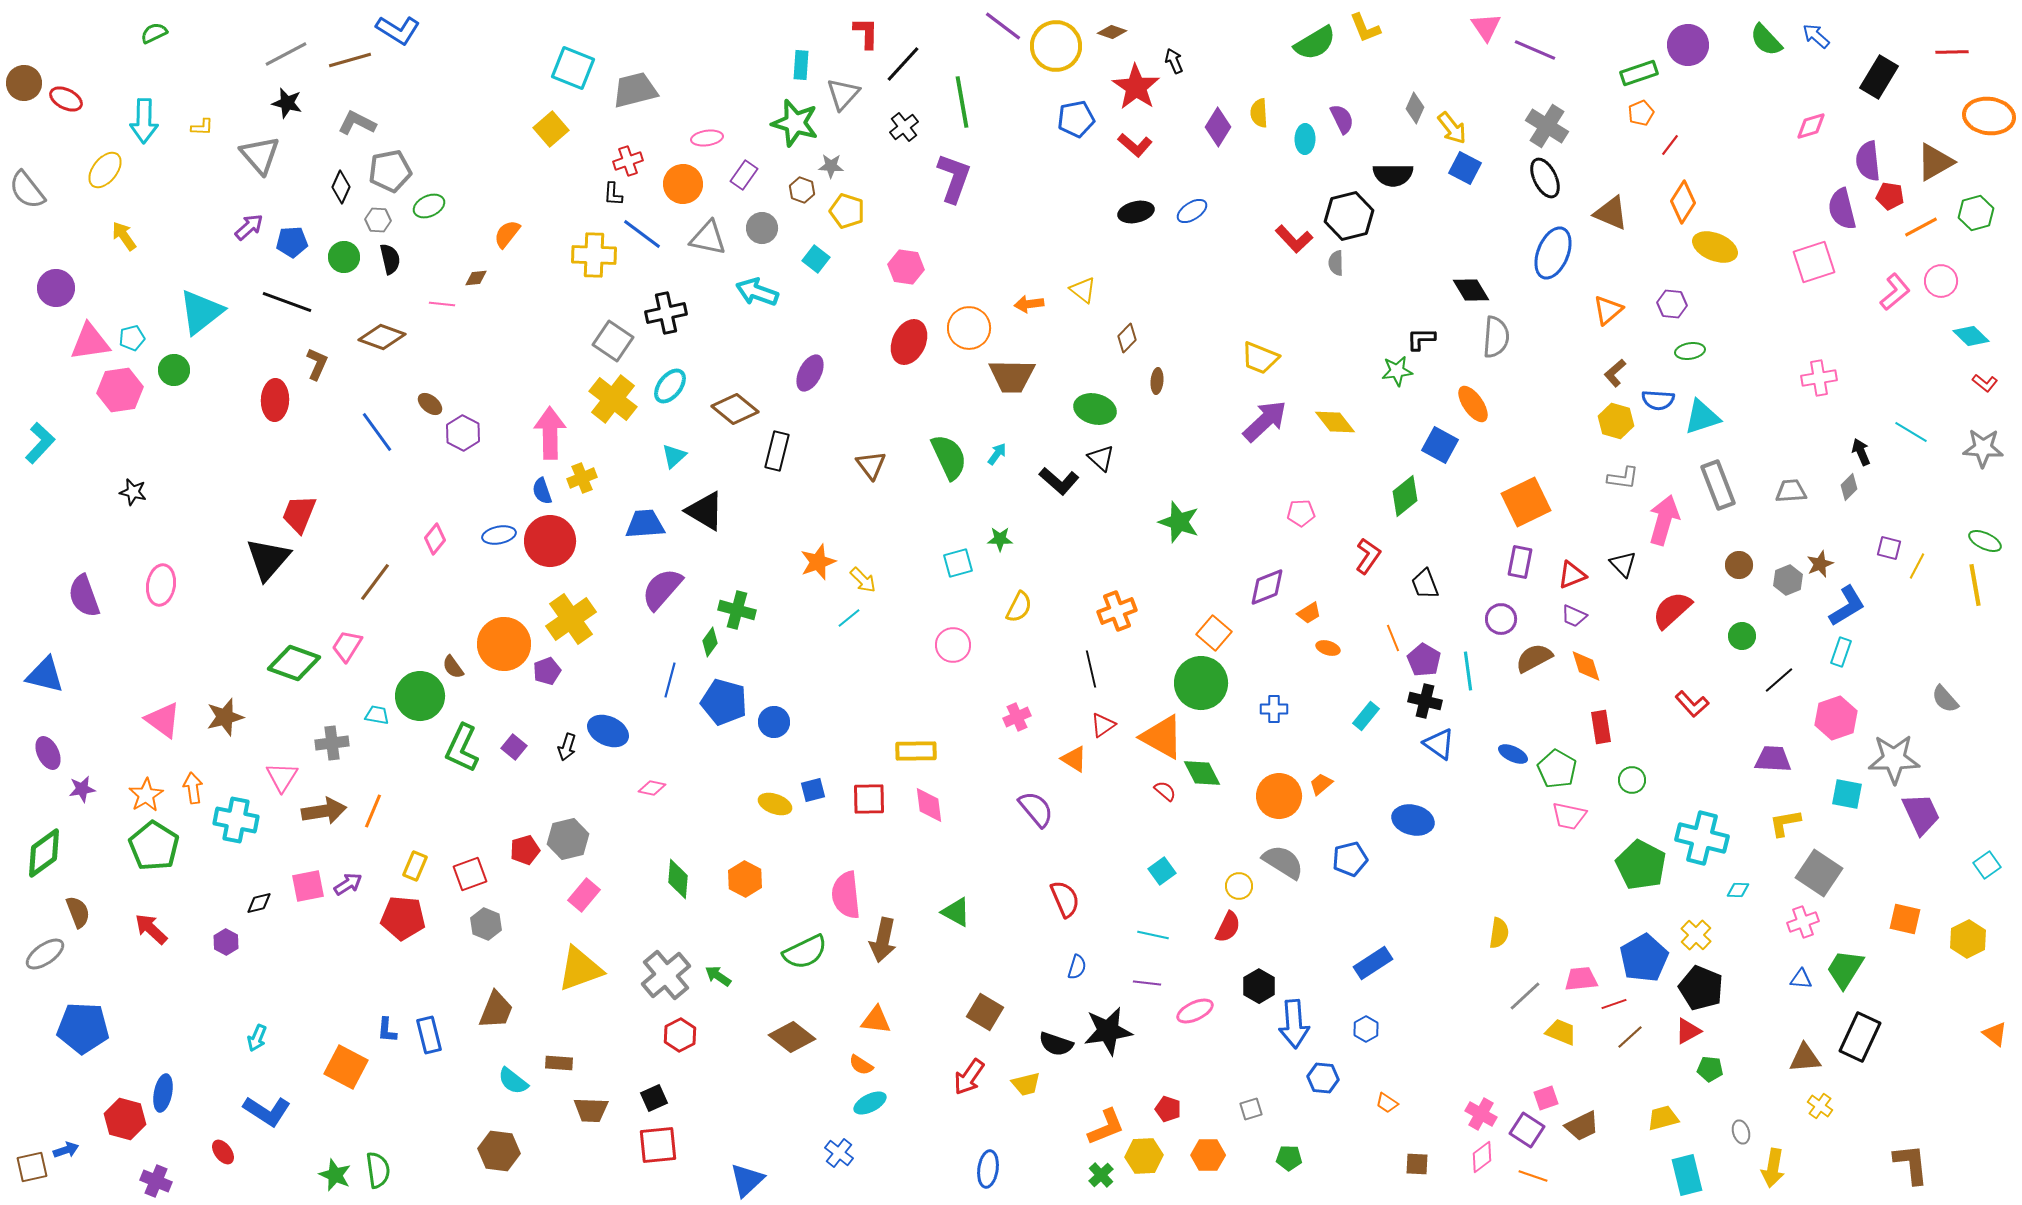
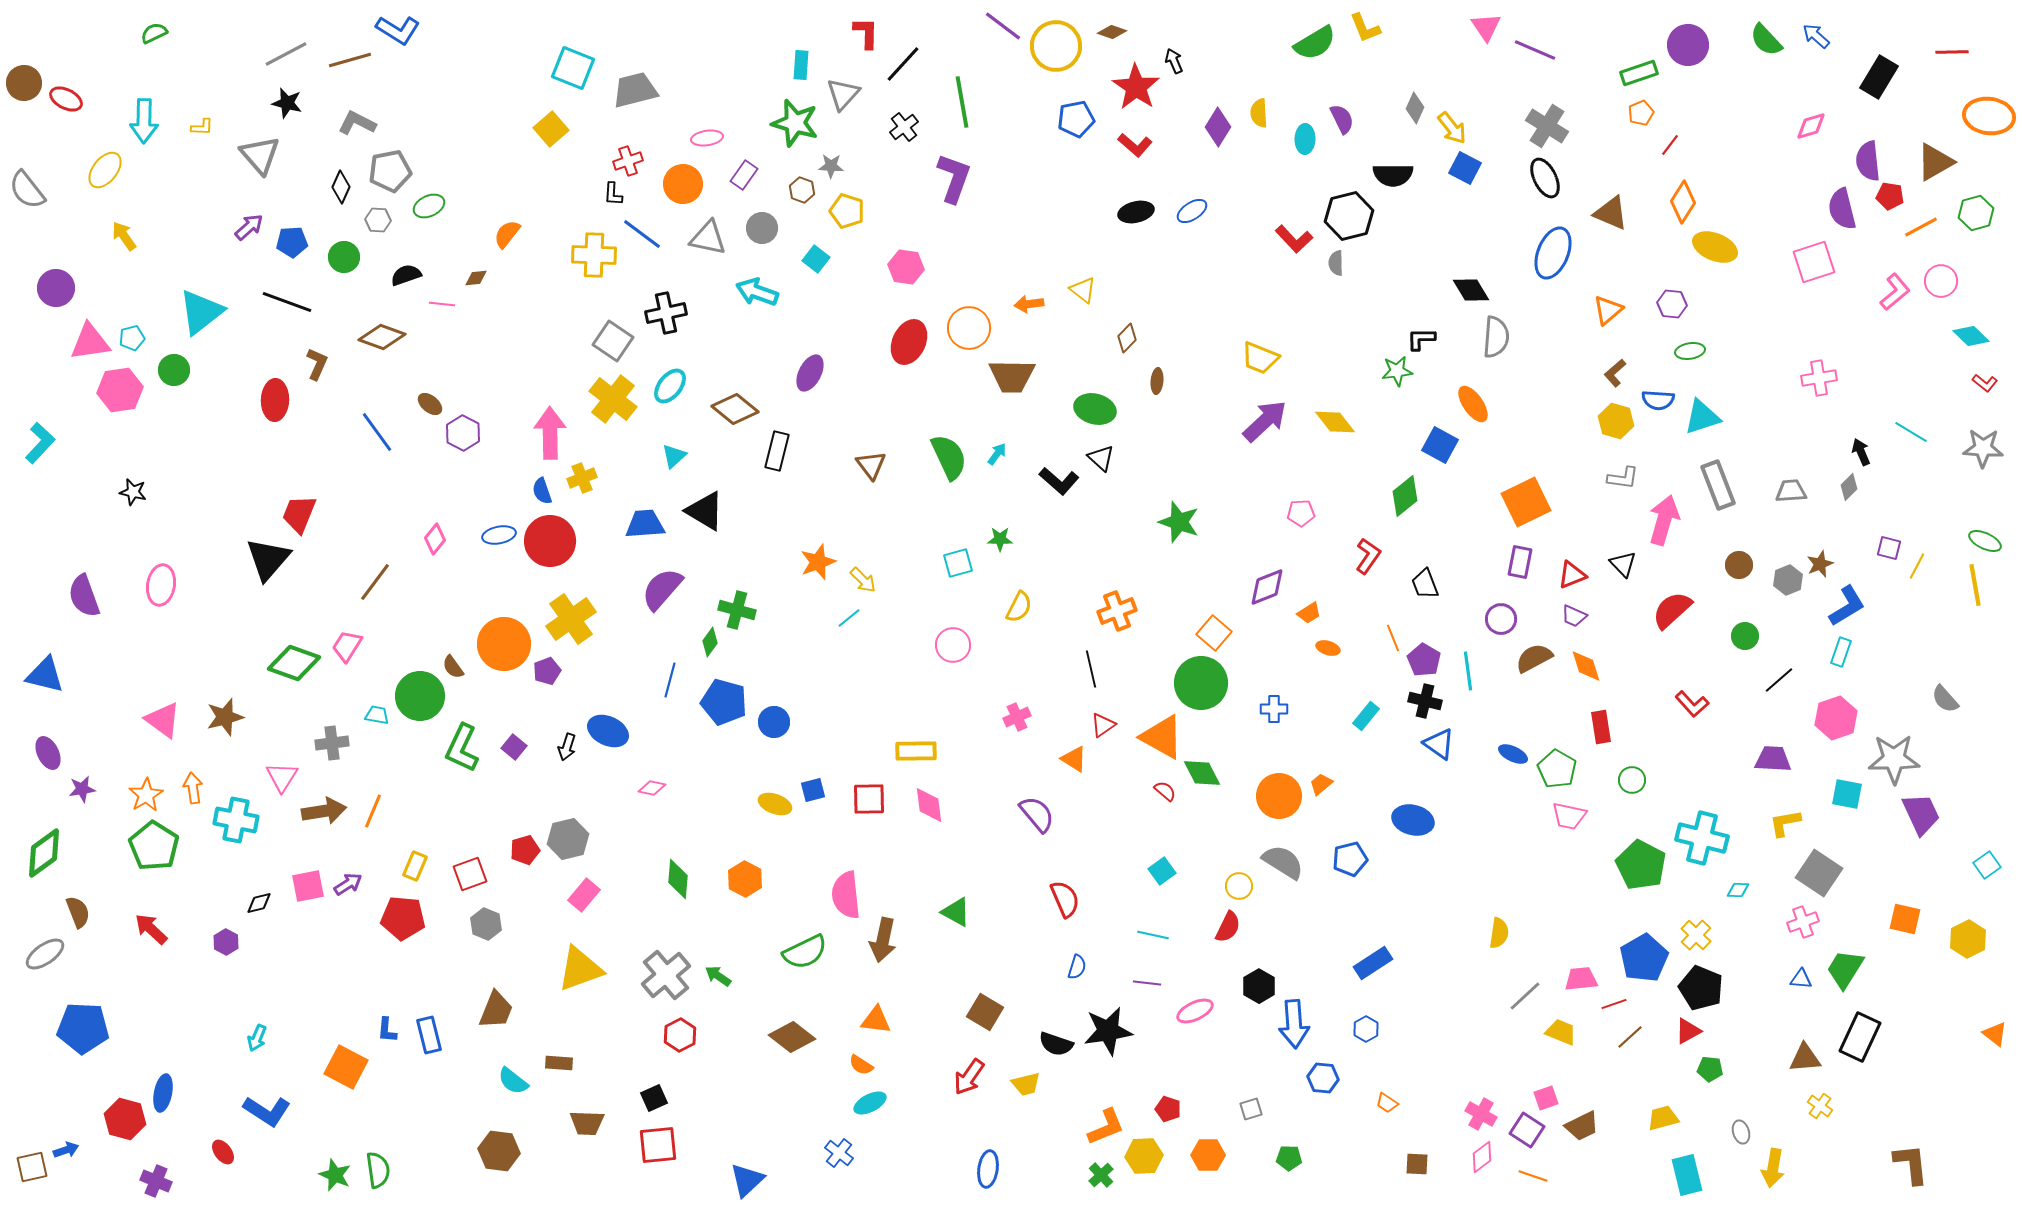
black semicircle at (390, 259): moved 16 px right, 16 px down; rotated 96 degrees counterclockwise
green circle at (1742, 636): moved 3 px right
purple semicircle at (1036, 809): moved 1 px right, 5 px down
brown trapezoid at (591, 1110): moved 4 px left, 13 px down
